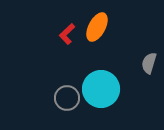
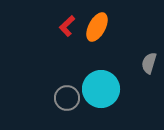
red L-shape: moved 8 px up
